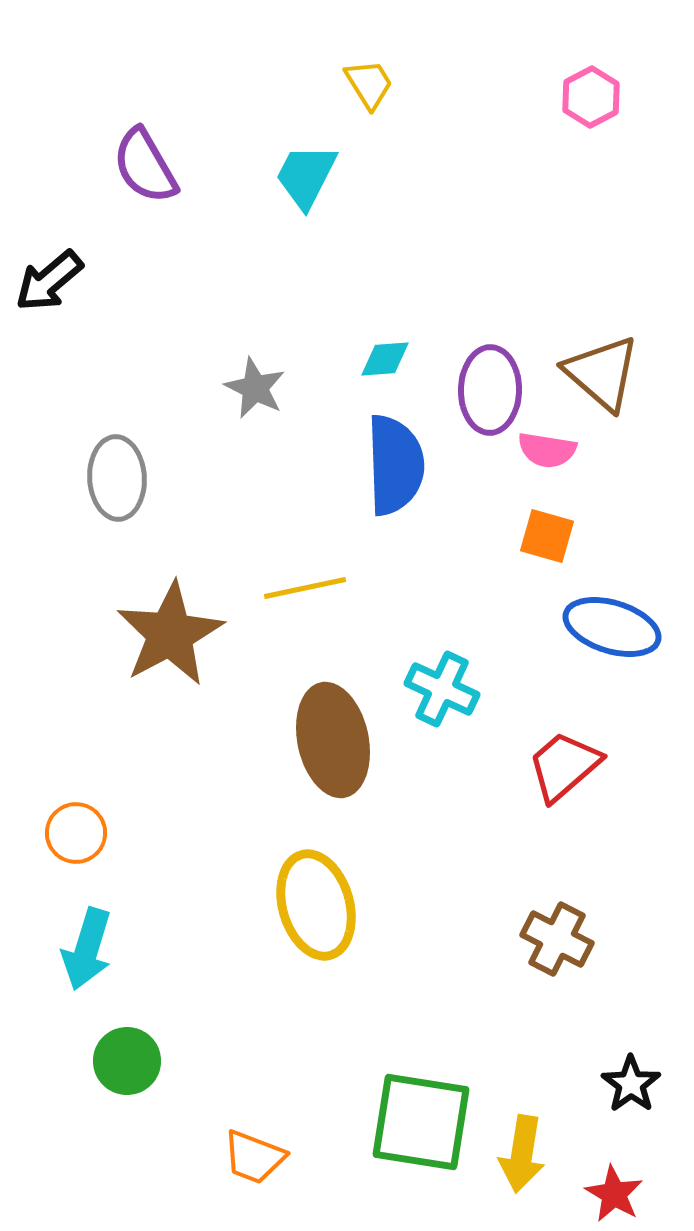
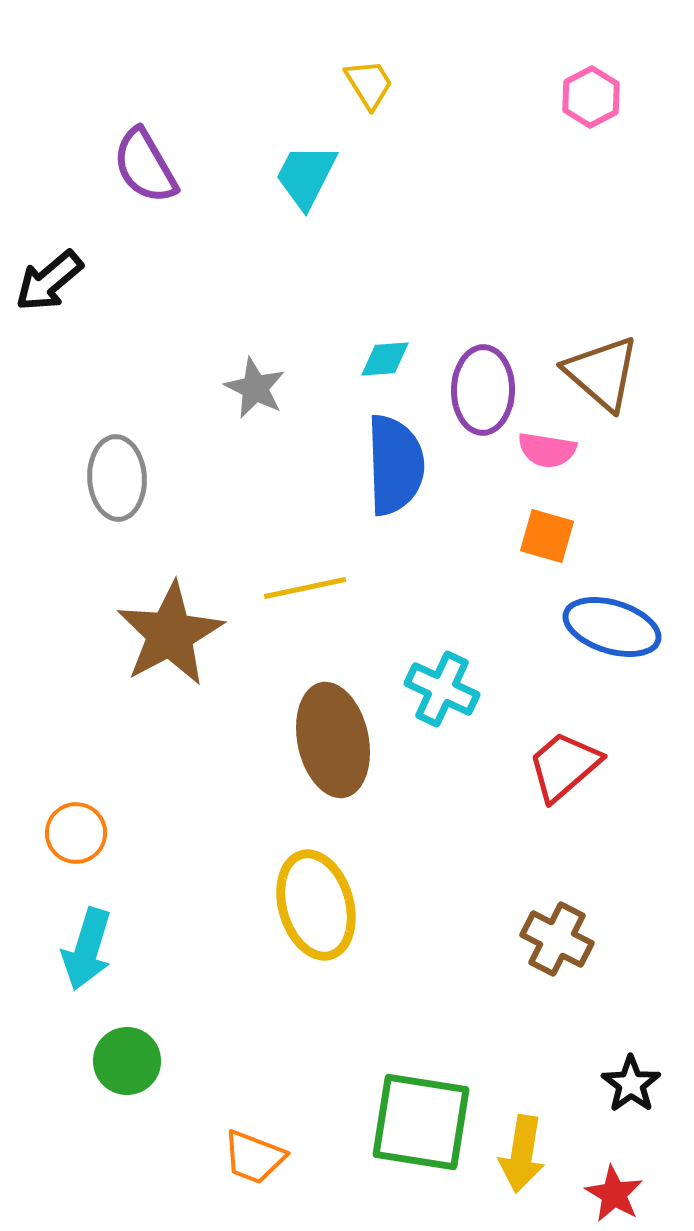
purple ellipse: moved 7 px left
